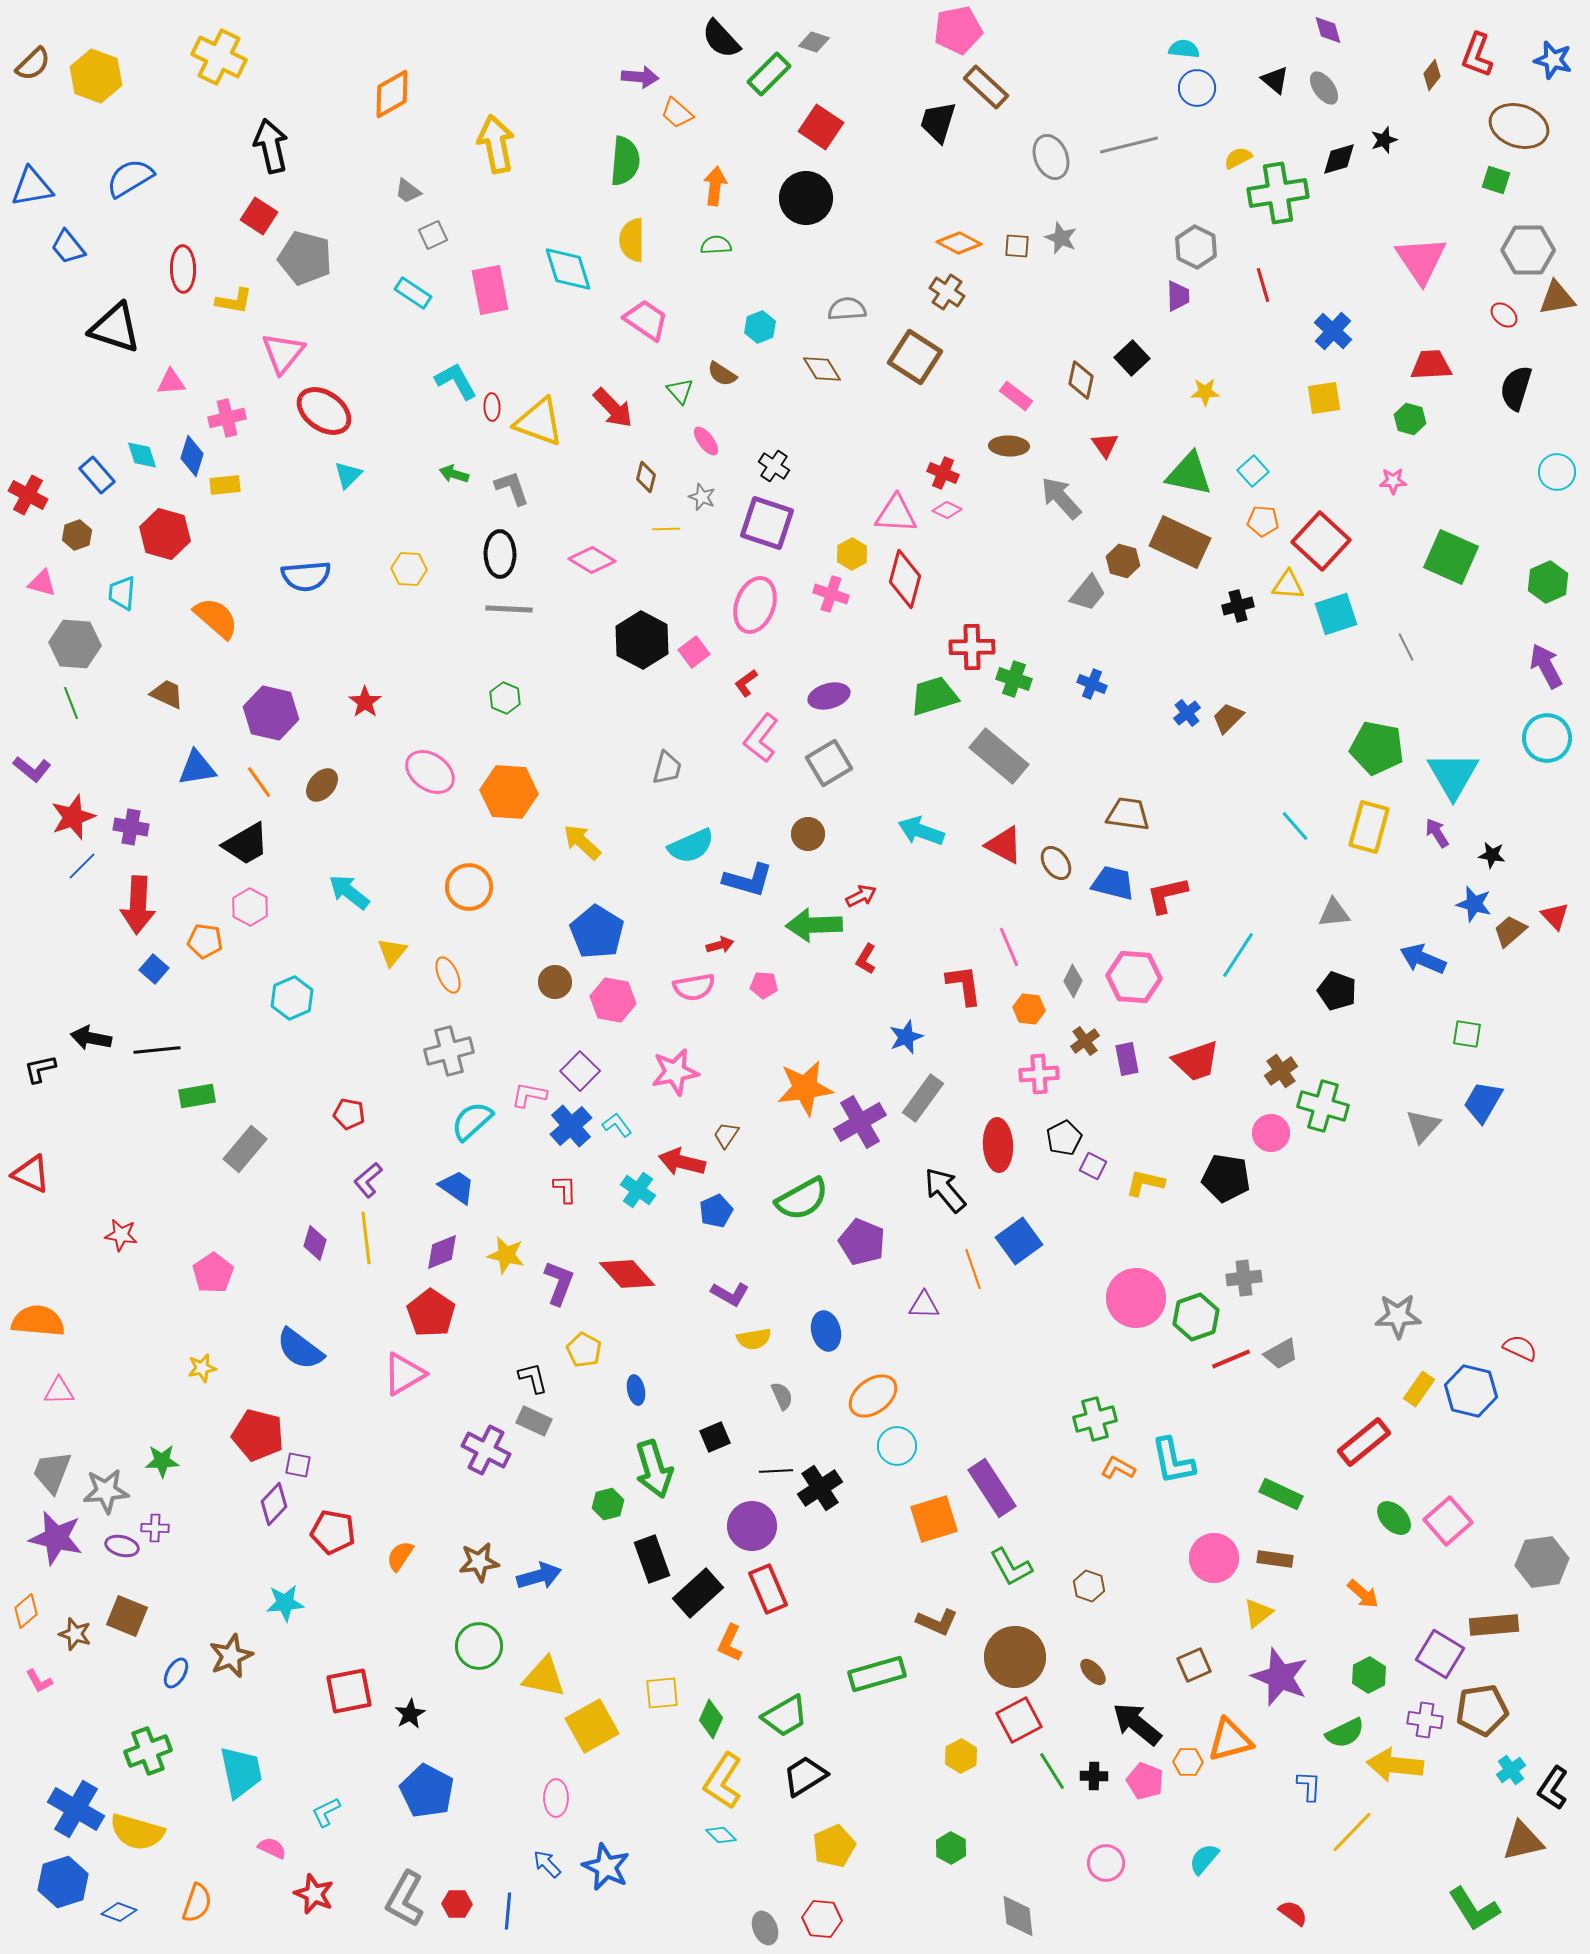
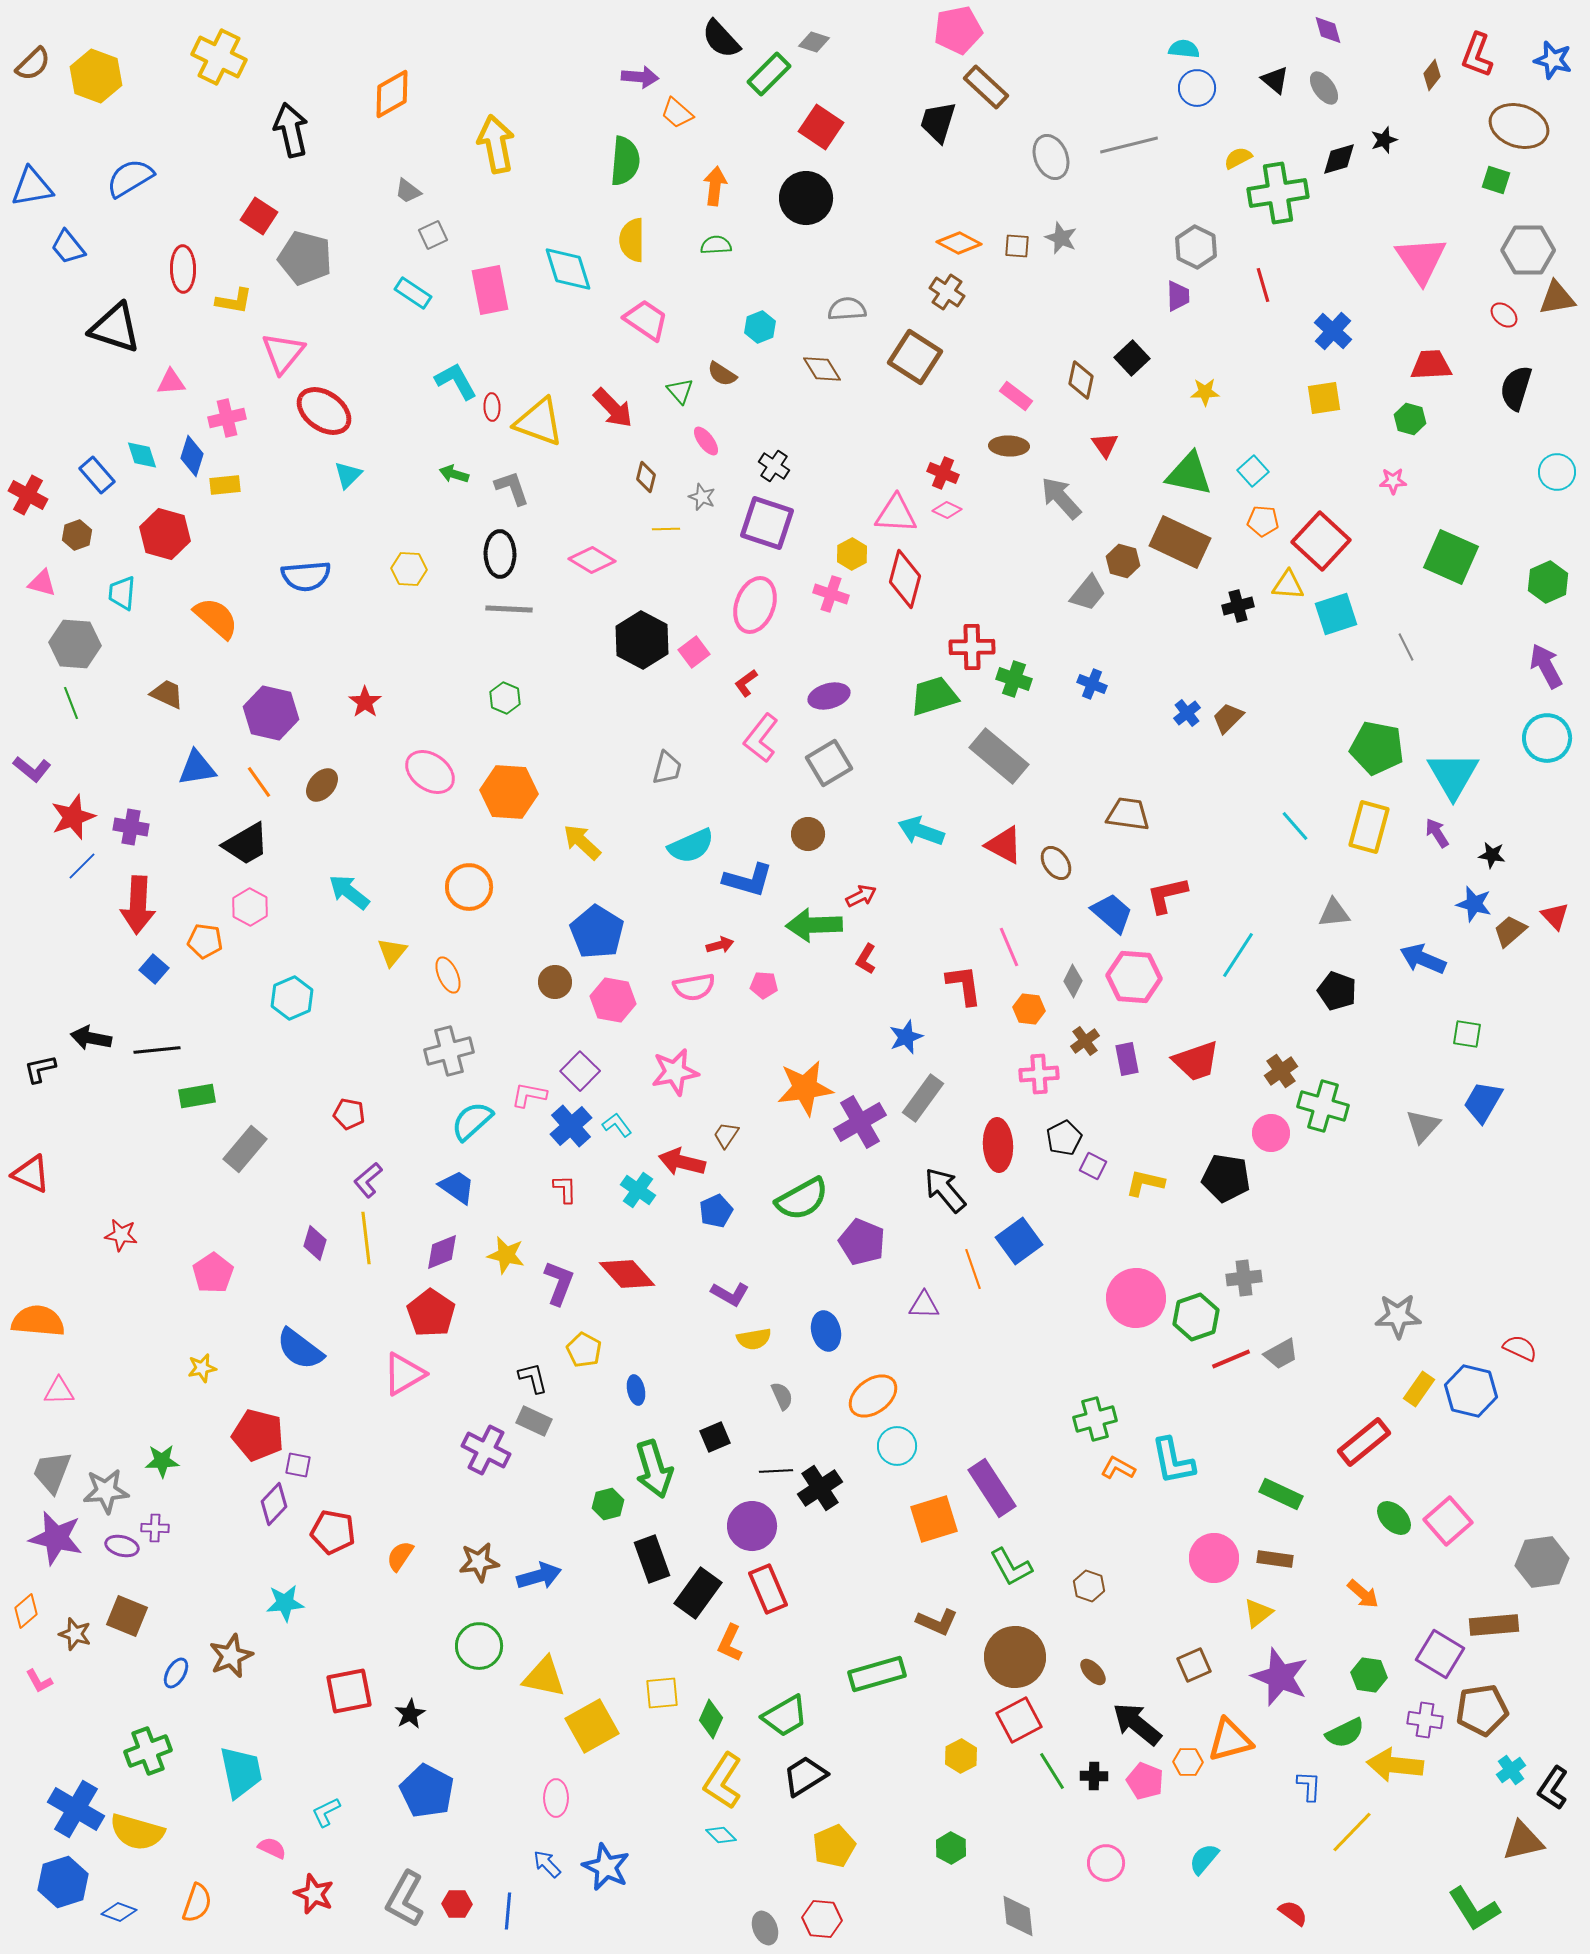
black arrow at (271, 146): moved 20 px right, 16 px up
blue trapezoid at (1113, 883): moved 1 px left, 30 px down; rotated 27 degrees clockwise
black rectangle at (698, 1593): rotated 12 degrees counterclockwise
green hexagon at (1369, 1675): rotated 24 degrees counterclockwise
